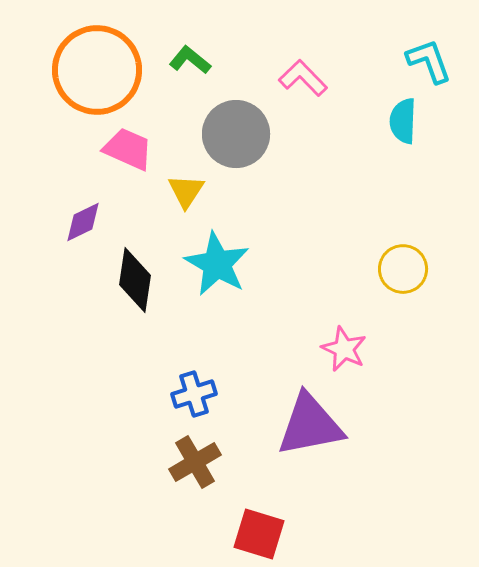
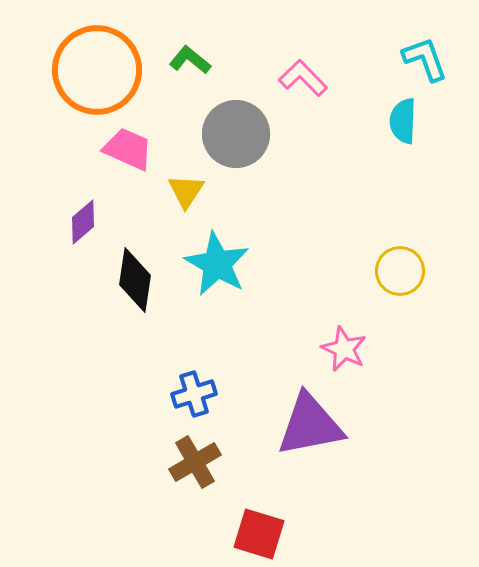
cyan L-shape: moved 4 px left, 2 px up
purple diamond: rotated 15 degrees counterclockwise
yellow circle: moved 3 px left, 2 px down
